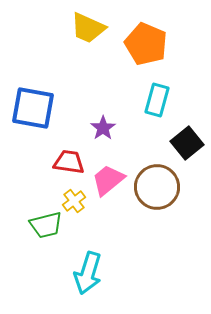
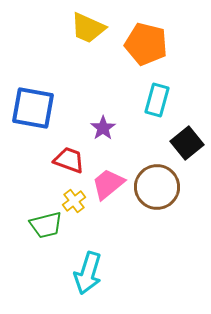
orange pentagon: rotated 9 degrees counterclockwise
red trapezoid: moved 2 px up; rotated 12 degrees clockwise
pink trapezoid: moved 4 px down
